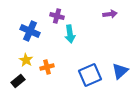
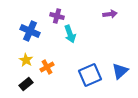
cyan arrow: rotated 12 degrees counterclockwise
orange cross: rotated 16 degrees counterclockwise
black rectangle: moved 8 px right, 3 px down
